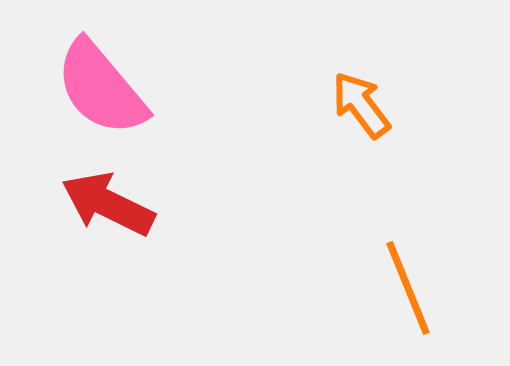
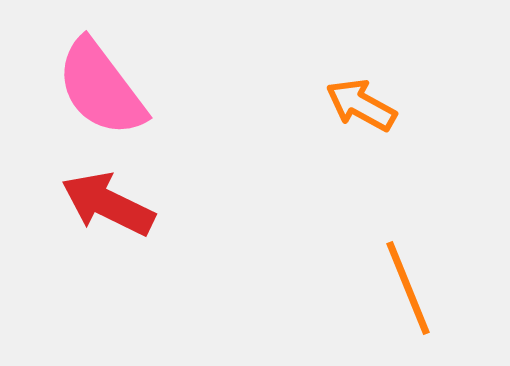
pink semicircle: rotated 3 degrees clockwise
orange arrow: rotated 24 degrees counterclockwise
